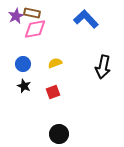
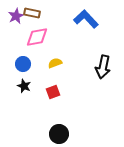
pink diamond: moved 2 px right, 8 px down
